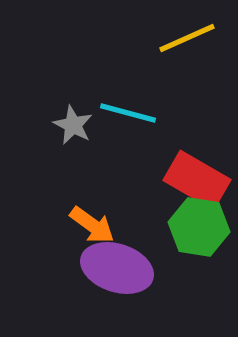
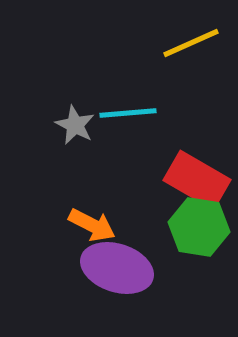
yellow line: moved 4 px right, 5 px down
cyan line: rotated 20 degrees counterclockwise
gray star: moved 2 px right
orange arrow: rotated 9 degrees counterclockwise
